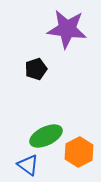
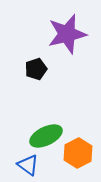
purple star: moved 5 px down; rotated 21 degrees counterclockwise
orange hexagon: moved 1 px left, 1 px down
